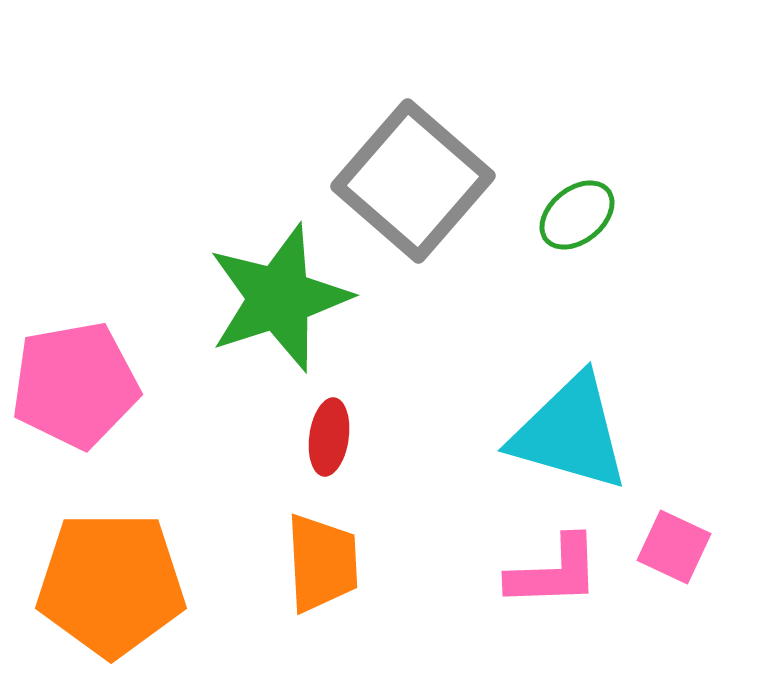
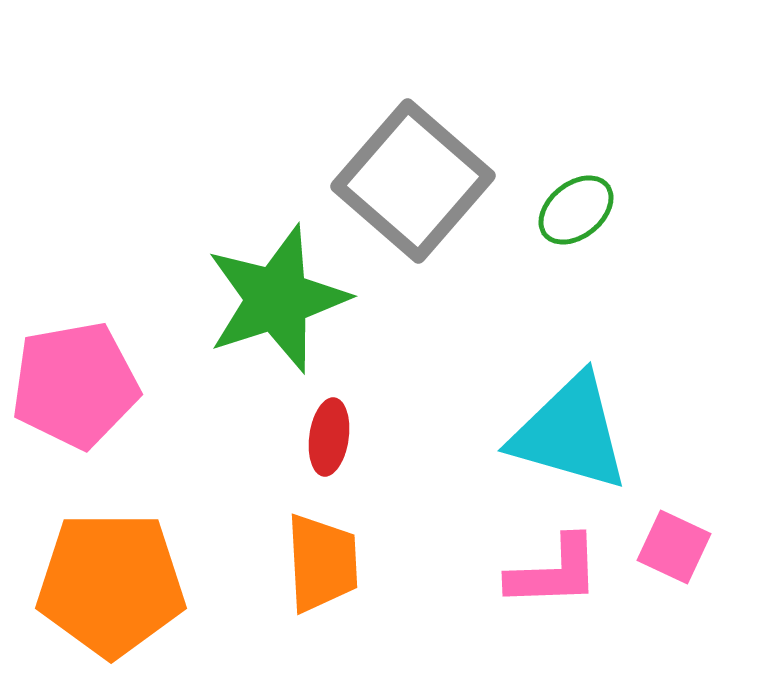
green ellipse: moved 1 px left, 5 px up
green star: moved 2 px left, 1 px down
